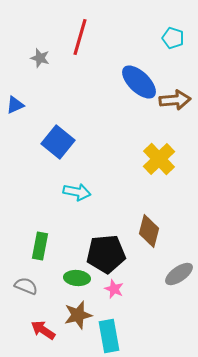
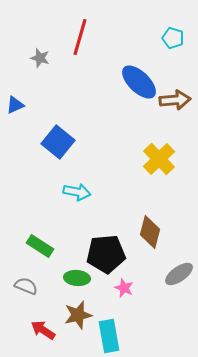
brown diamond: moved 1 px right, 1 px down
green rectangle: rotated 68 degrees counterclockwise
pink star: moved 10 px right, 1 px up
